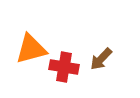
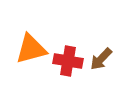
red cross: moved 4 px right, 6 px up
